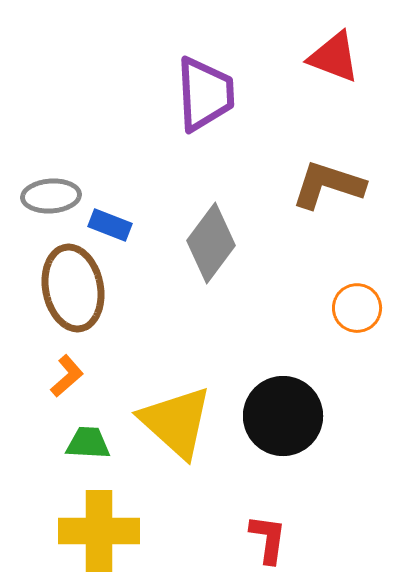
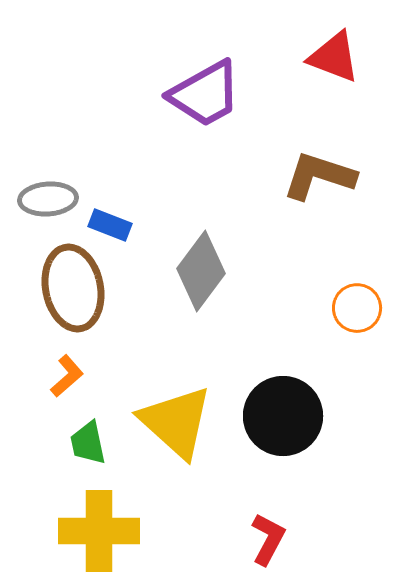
purple trapezoid: rotated 64 degrees clockwise
brown L-shape: moved 9 px left, 9 px up
gray ellipse: moved 3 px left, 3 px down
gray diamond: moved 10 px left, 28 px down
green trapezoid: rotated 105 degrees counterclockwise
red L-shape: rotated 20 degrees clockwise
